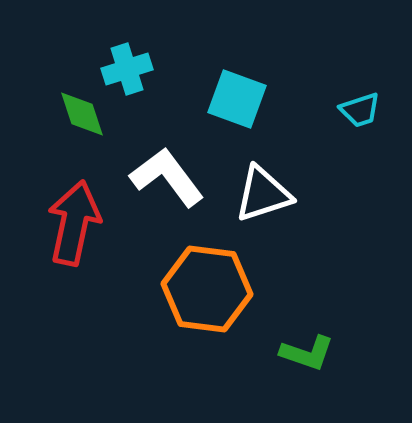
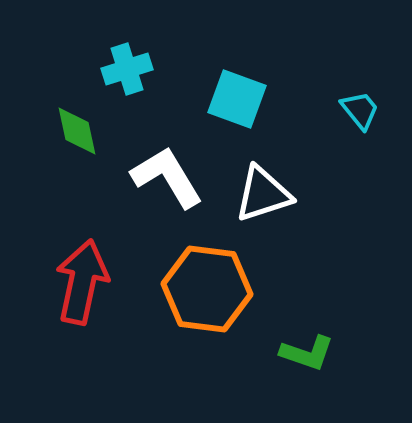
cyan trapezoid: rotated 111 degrees counterclockwise
green diamond: moved 5 px left, 17 px down; rotated 6 degrees clockwise
white L-shape: rotated 6 degrees clockwise
red arrow: moved 8 px right, 59 px down
